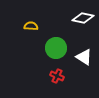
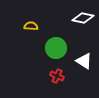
white triangle: moved 4 px down
